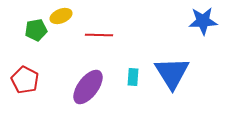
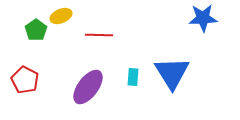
blue star: moved 3 px up
green pentagon: rotated 25 degrees counterclockwise
